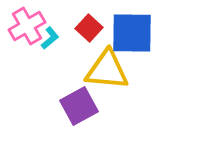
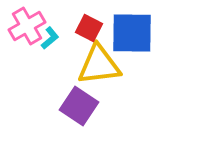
red square: rotated 16 degrees counterclockwise
yellow triangle: moved 8 px left, 5 px up; rotated 12 degrees counterclockwise
purple square: rotated 27 degrees counterclockwise
